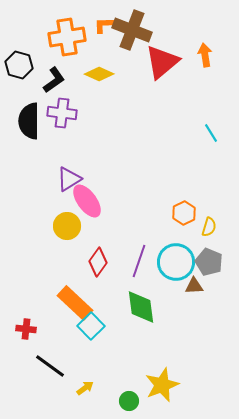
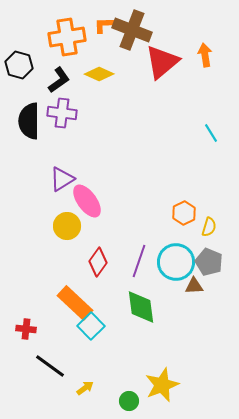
black L-shape: moved 5 px right
purple triangle: moved 7 px left
